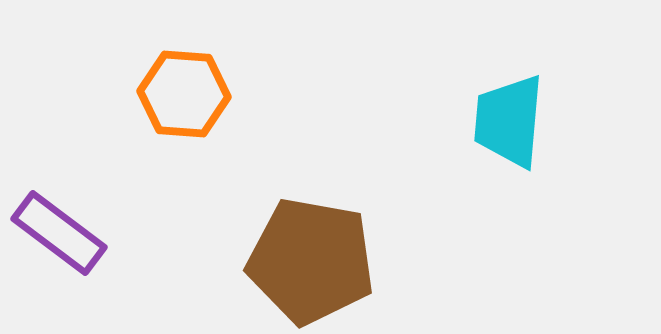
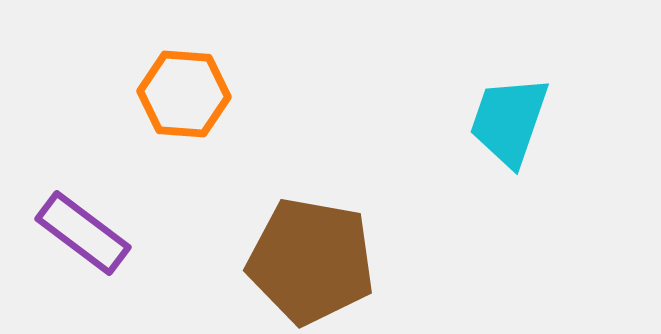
cyan trapezoid: rotated 14 degrees clockwise
purple rectangle: moved 24 px right
